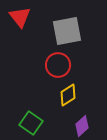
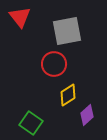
red circle: moved 4 px left, 1 px up
purple diamond: moved 5 px right, 11 px up
